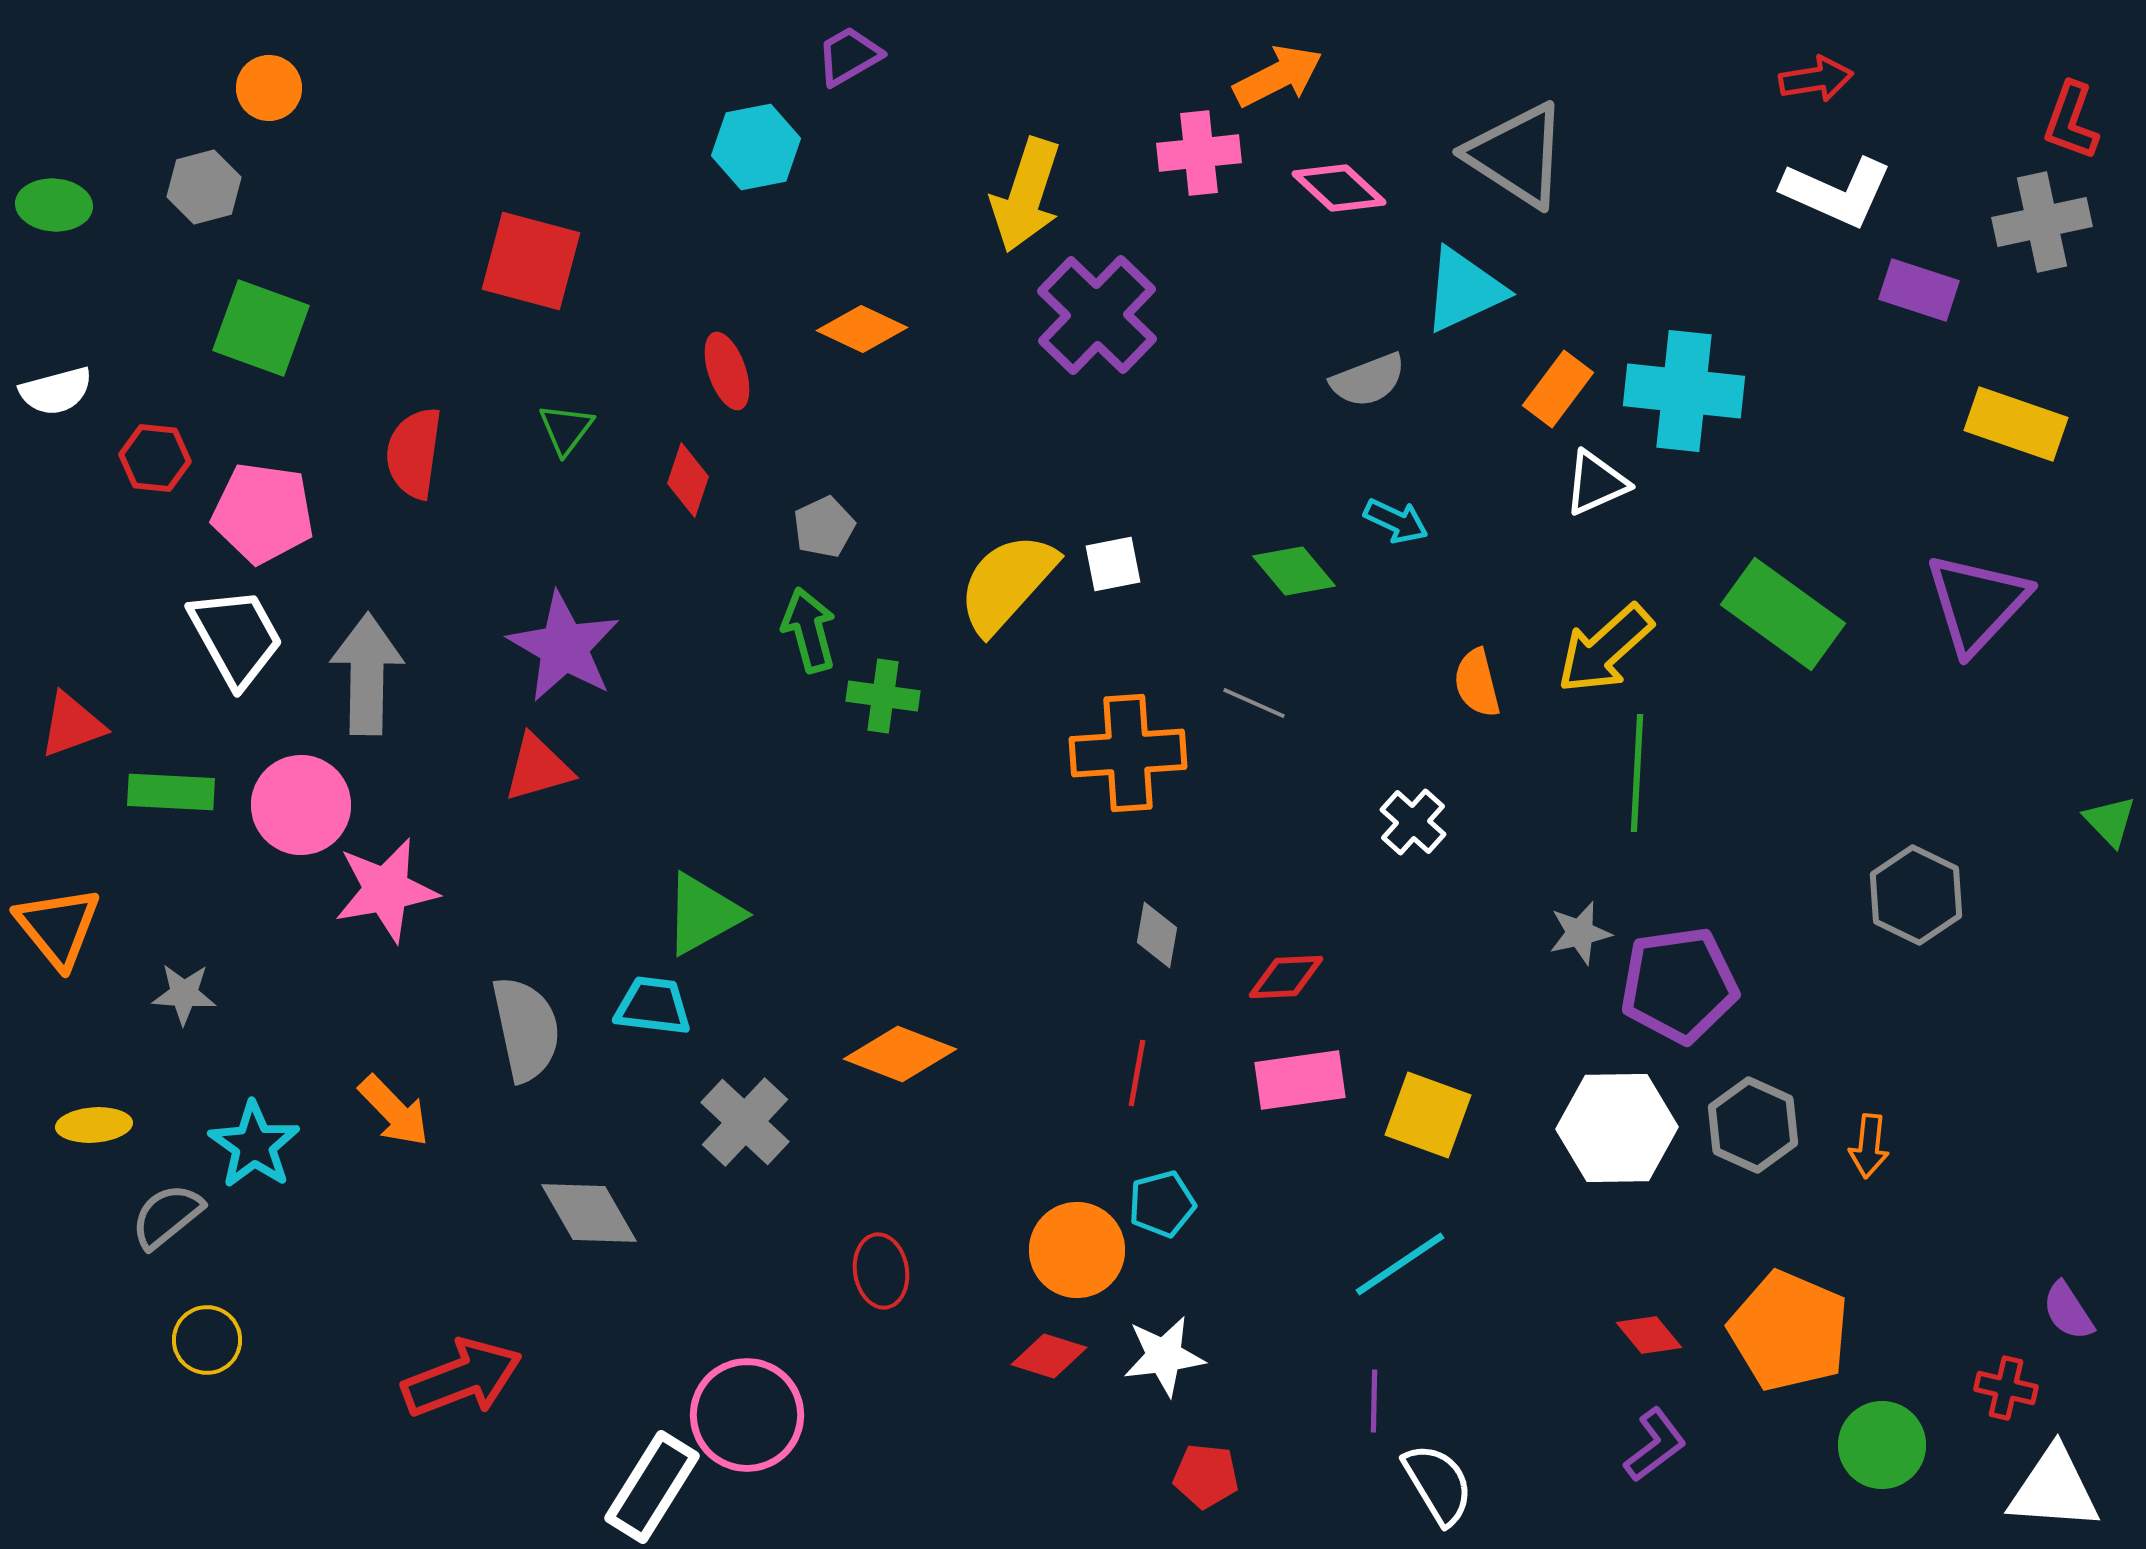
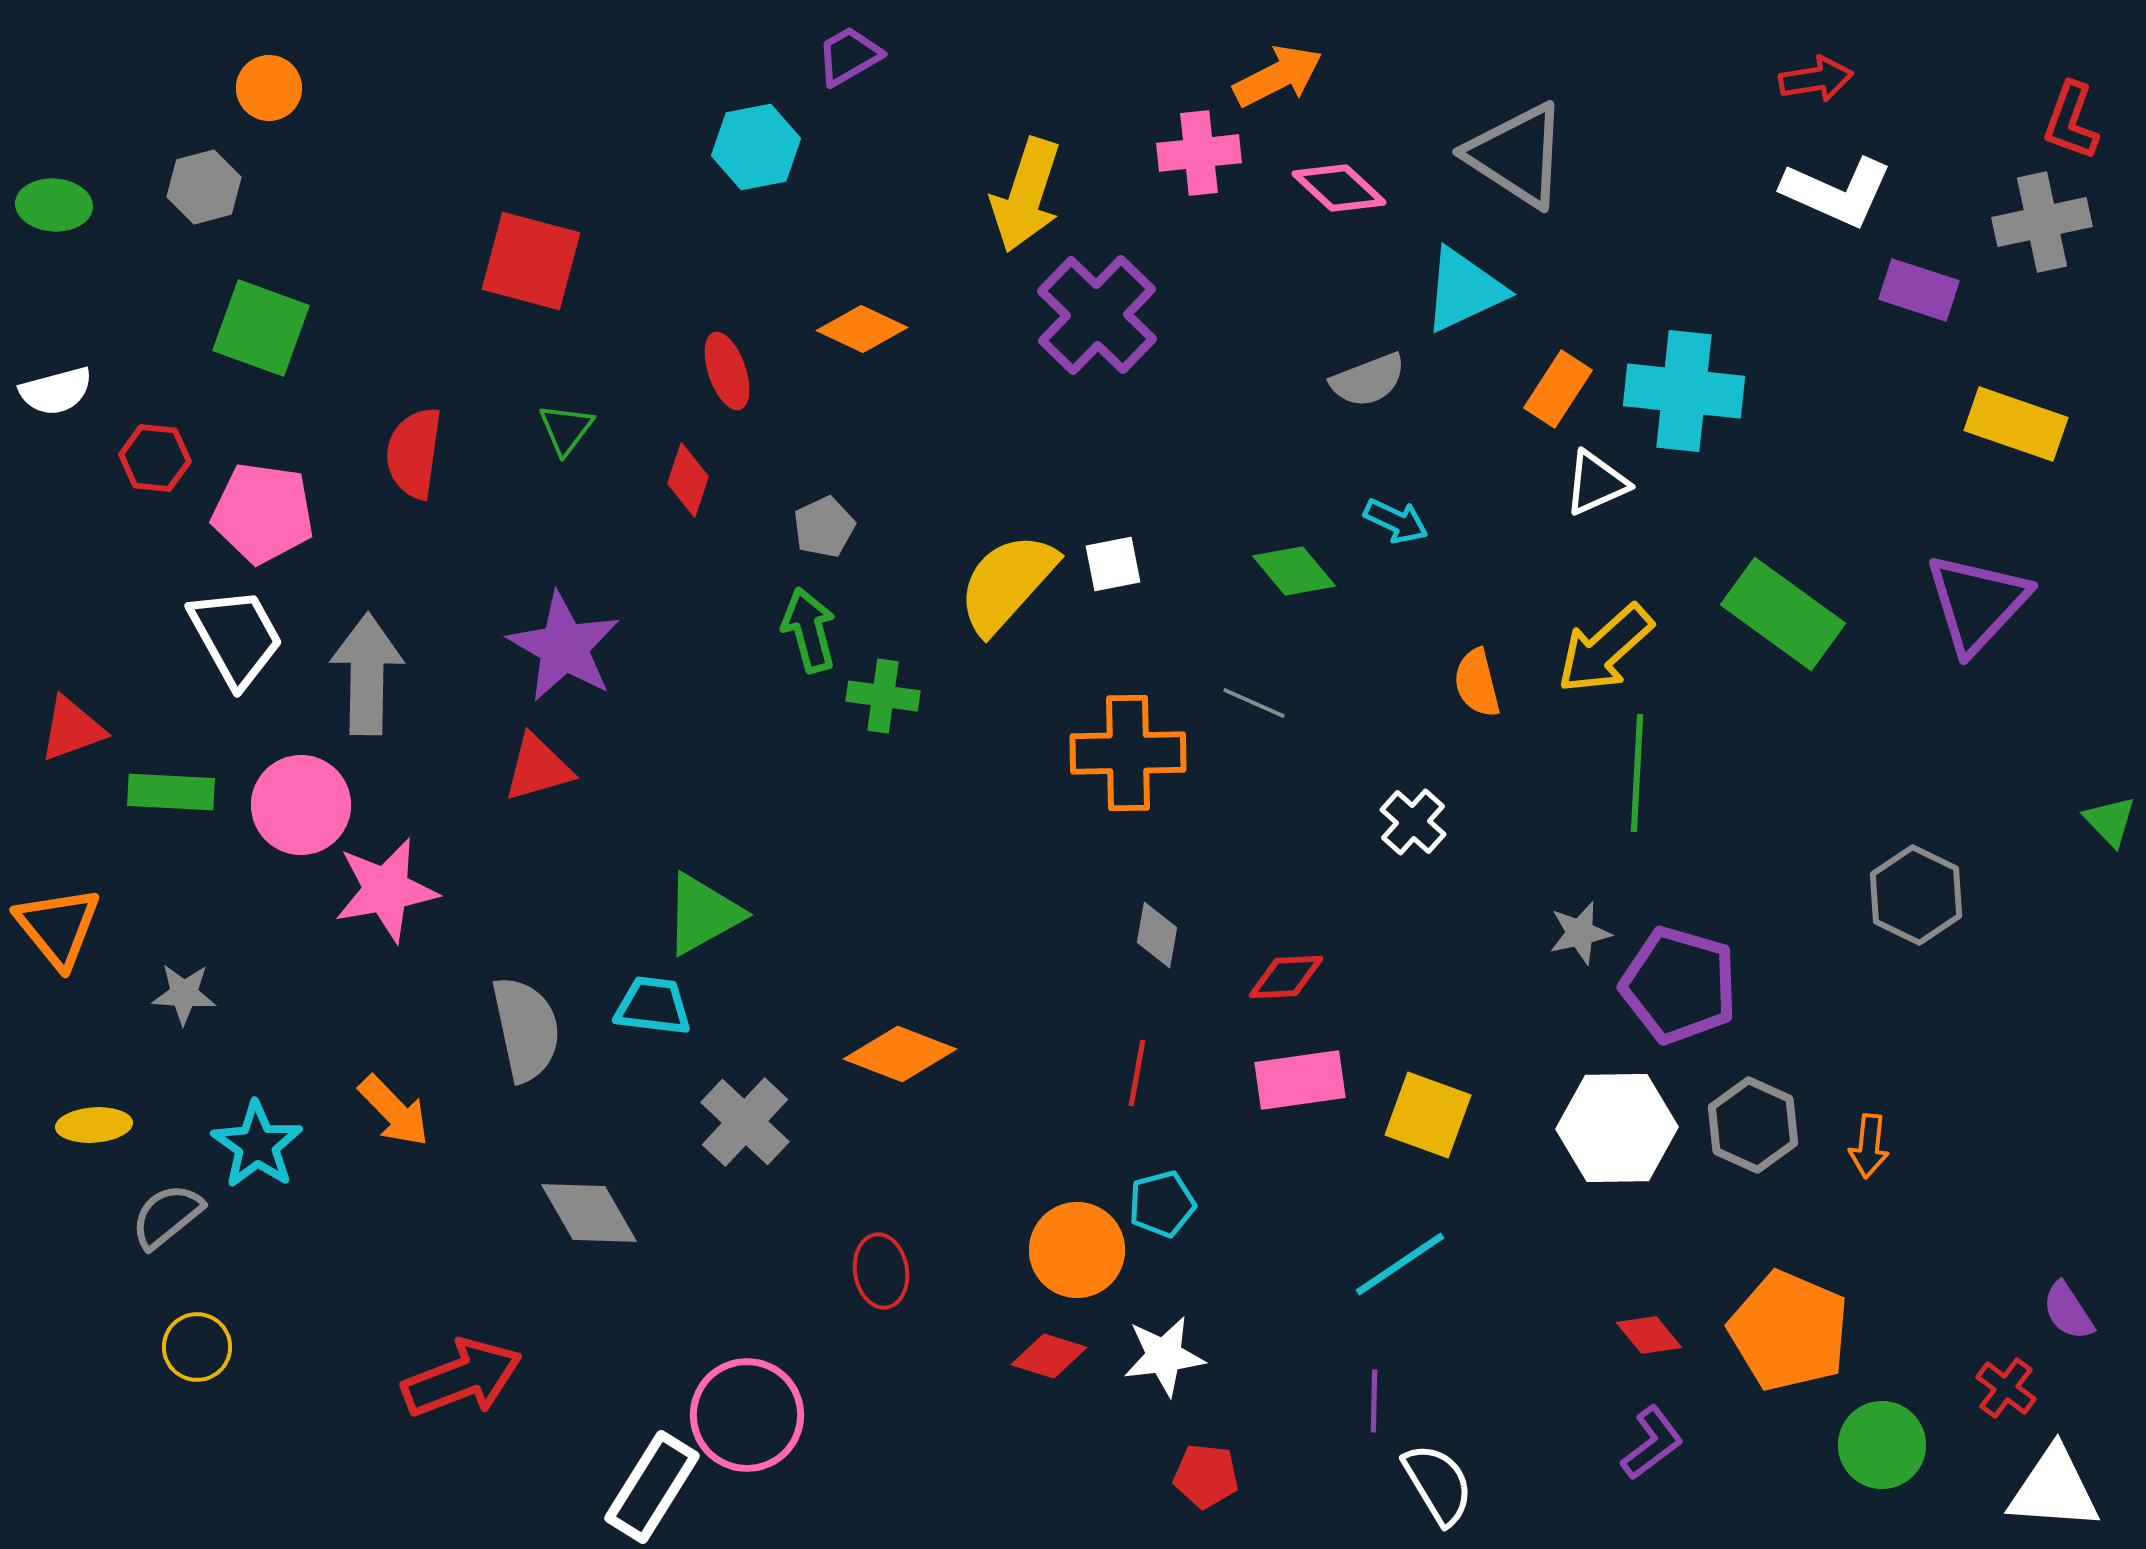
orange rectangle at (1558, 389): rotated 4 degrees counterclockwise
red triangle at (72, 725): moved 4 px down
orange cross at (1128, 753): rotated 3 degrees clockwise
purple pentagon at (1679, 985): rotated 24 degrees clockwise
cyan star at (254, 1145): moved 3 px right
yellow circle at (207, 1340): moved 10 px left, 7 px down
red cross at (2006, 1388): rotated 24 degrees clockwise
purple L-shape at (1655, 1445): moved 3 px left, 2 px up
